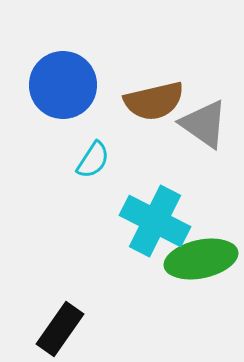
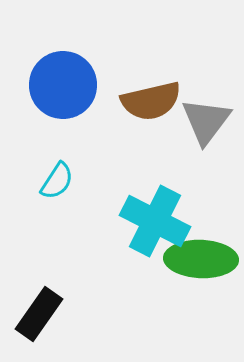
brown semicircle: moved 3 px left
gray triangle: moved 2 px right, 3 px up; rotated 32 degrees clockwise
cyan semicircle: moved 36 px left, 21 px down
green ellipse: rotated 14 degrees clockwise
black rectangle: moved 21 px left, 15 px up
